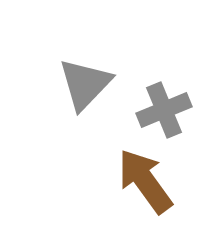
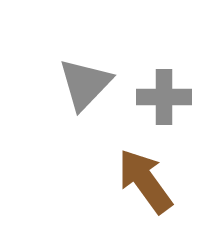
gray cross: moved 13 px up; rotated 22 degrees clockwise
